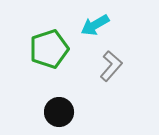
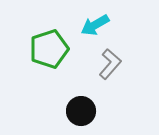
gray L-shape: moved 1 px left, 2 px up
black circle: moved 22 px right, 1 px up
